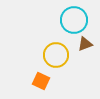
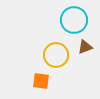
brown triangle: moved 3 px down
orange square: rotated 18 degrees counterclockwise
